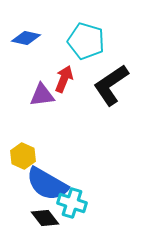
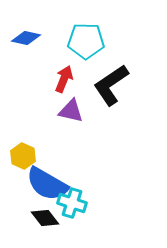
cyan pentagon: rotated 15 degrees counterclockwise
purple triangle: moved 29 px right, 16 px down; rotated 20 degrees clockwise
